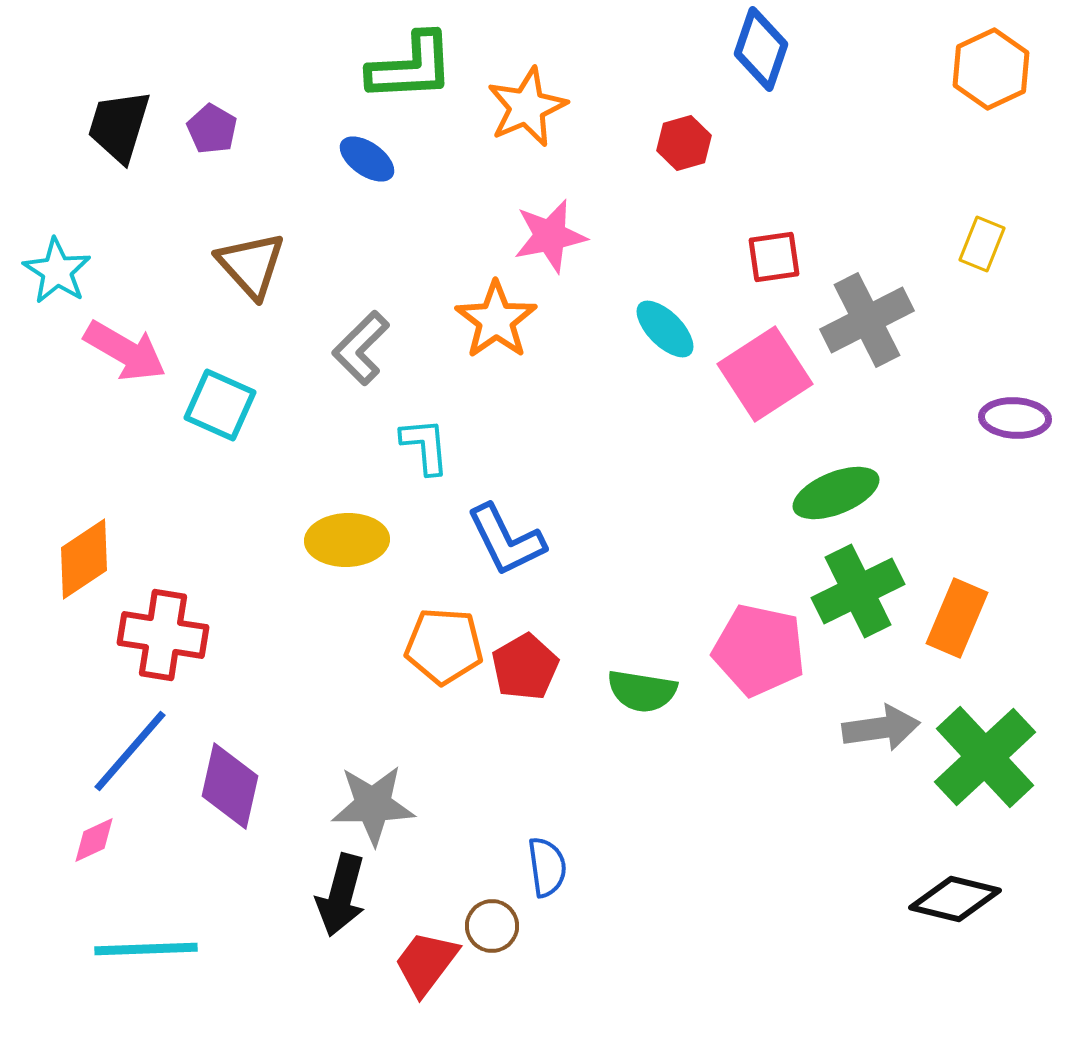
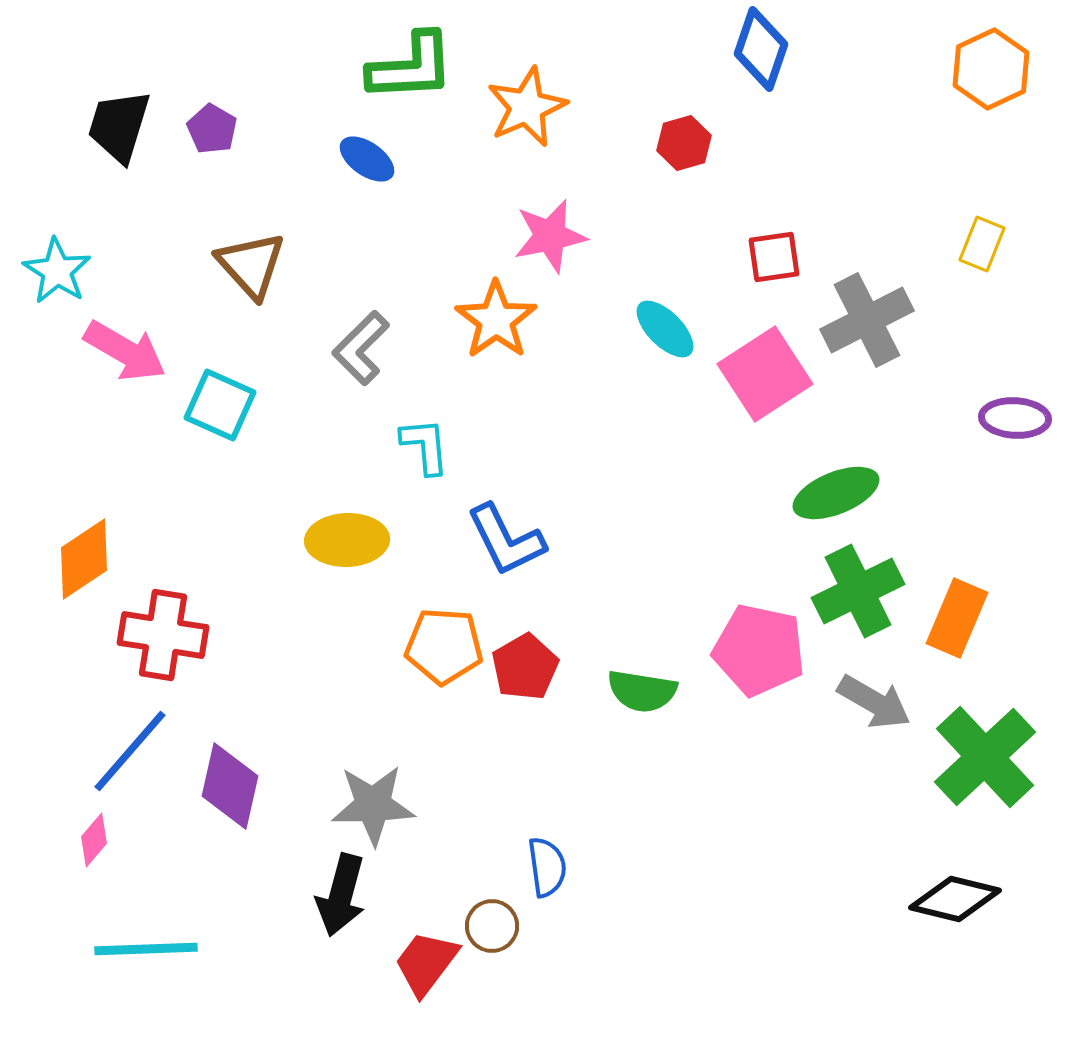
gray arrow at (881, 728): moved 7 px left, 26 px up; rotated 38 degrees clockwise
pink diamond at (94, 840): rotated 24 degrees counterclockwise
